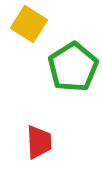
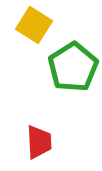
yellow square: moved 5 px right, 1 px down
